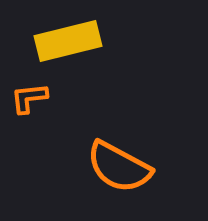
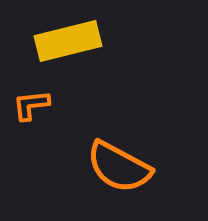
orange L-shape: moved 2 px right, 7 px down
